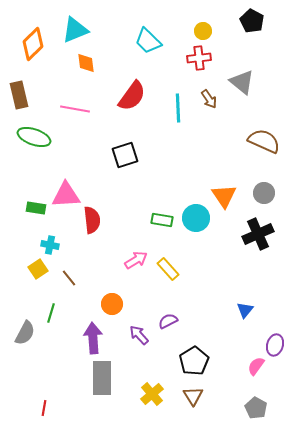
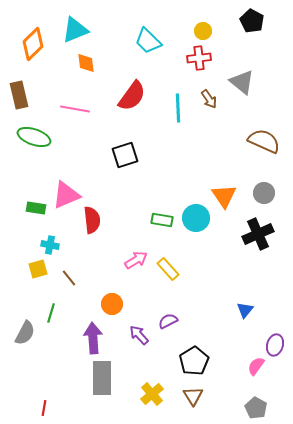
pink triangle at (66, 195): rotated 20 degrees counterclockwise
yellow square at (38, 269): rotated 18 degrees clockwise
